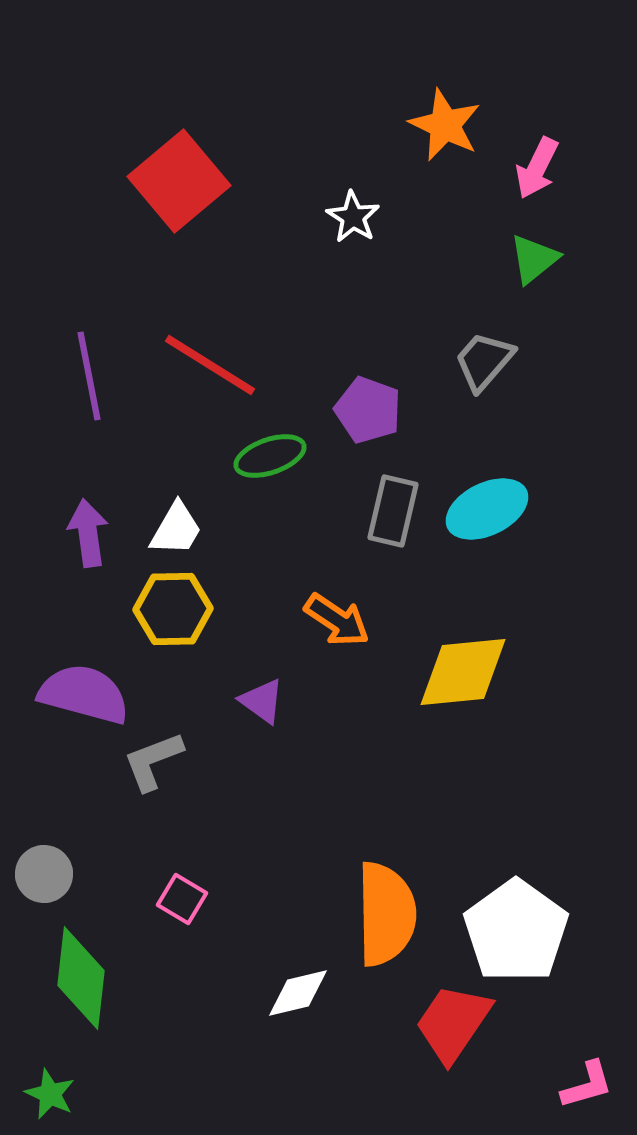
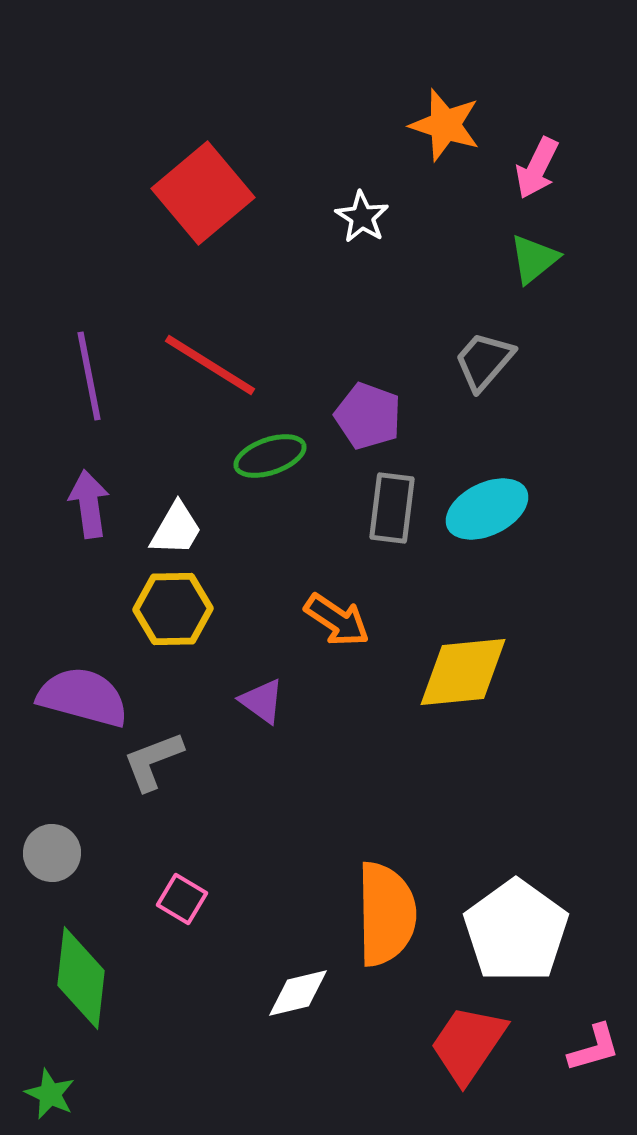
orange star: rotated 8 degrees counterclockwise
red square: moved 24 px right, 12 px down
white star: moved 9 px right
purple pentagon: moved 6 px down
gray rectangle: moved 1 px left, 3 px up; rotated 6 degrees counterclockwise
purple arrow: moved 1 px right, 29 px up
purple semicircle: moved 1 px left, 3 px down
gray circle: moved 8 px right, 21 px up
red trapezoid: moved 15 px right, 21 px down
pink L-shape: moved 7 px right, 37 px up
